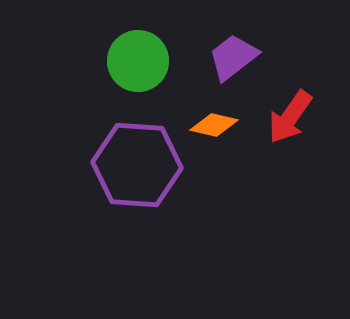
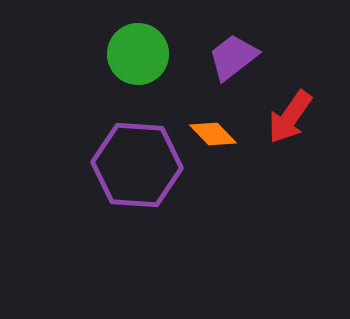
green circle: moved 7 px up
orange diamond: moved 1 px left, 9 px down; rotated 33 degrees clockwise
